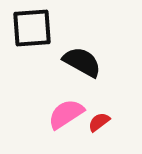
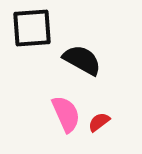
black semicircle: moved 2 px up
pink semicircle: rotated 99 degrees clockwise
